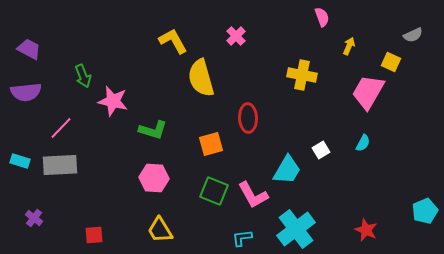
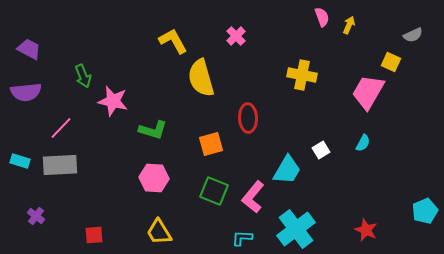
yellow arrow: moved 21 px up
pink L-shape: moved 2 px down; rotated 68 degrees clockwise
purple cross: moved 2 px right, 2 px up
yellow trapezoid: moved 1 px left, 2 px down
cyan L-shape: rotated 10 degrees clockwise
